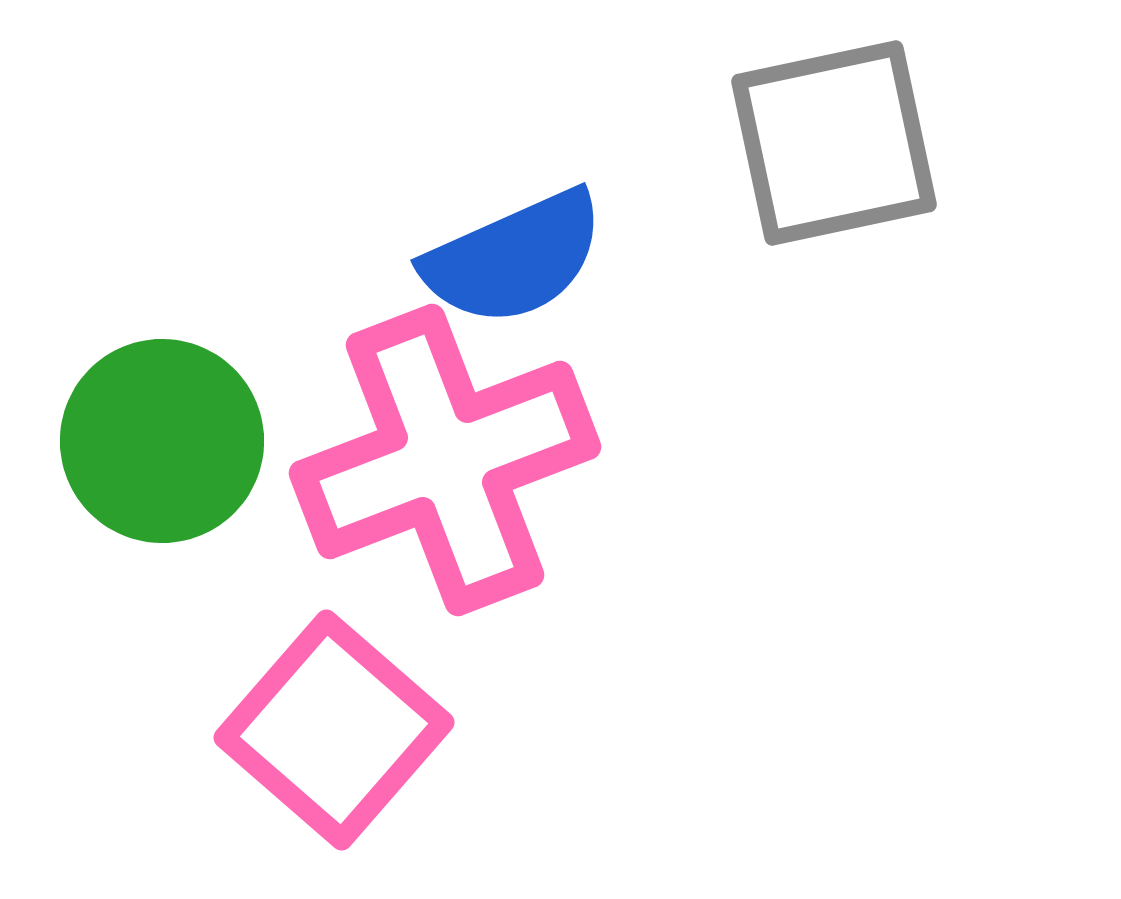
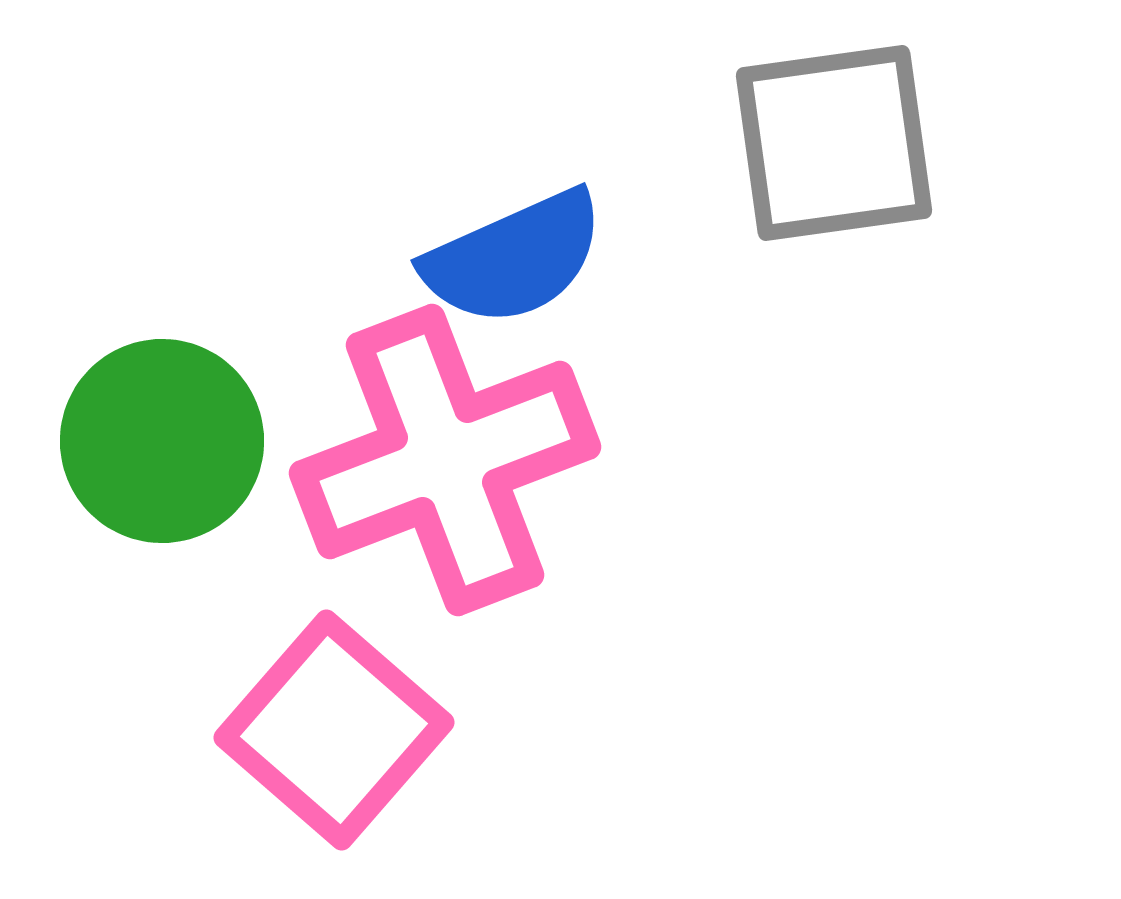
gray square: rotated 4 degrees clockwise
